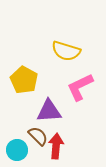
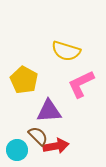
pink L-shape: moved 1 px right, 3 px up
red arrow: rotated 75 degrees clockwise
